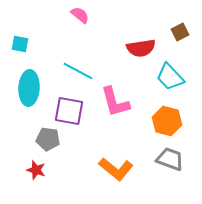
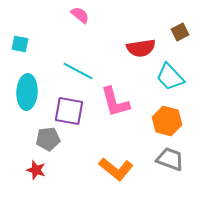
cyan ellipse: moved 2 px left, 4 px down
gray pentagon: rotated 15 degrees counterclockwise
